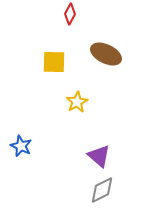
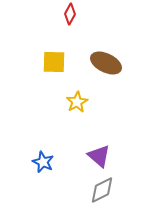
brown ellipse: moved 9 px down
blue star: moved 22 px right, 16 px down
